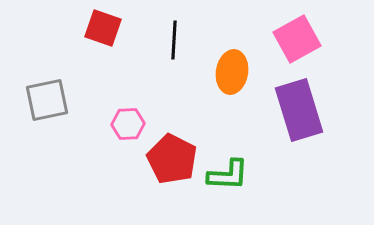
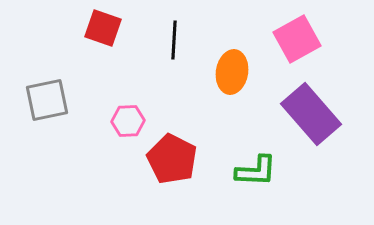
purple rectangle: moved 12 px right, 4 px down; rotated 24 degrees counterclockwise
pink hexagon: moved 3 px up
green L-shape: moved 28 px right, 4 px up
